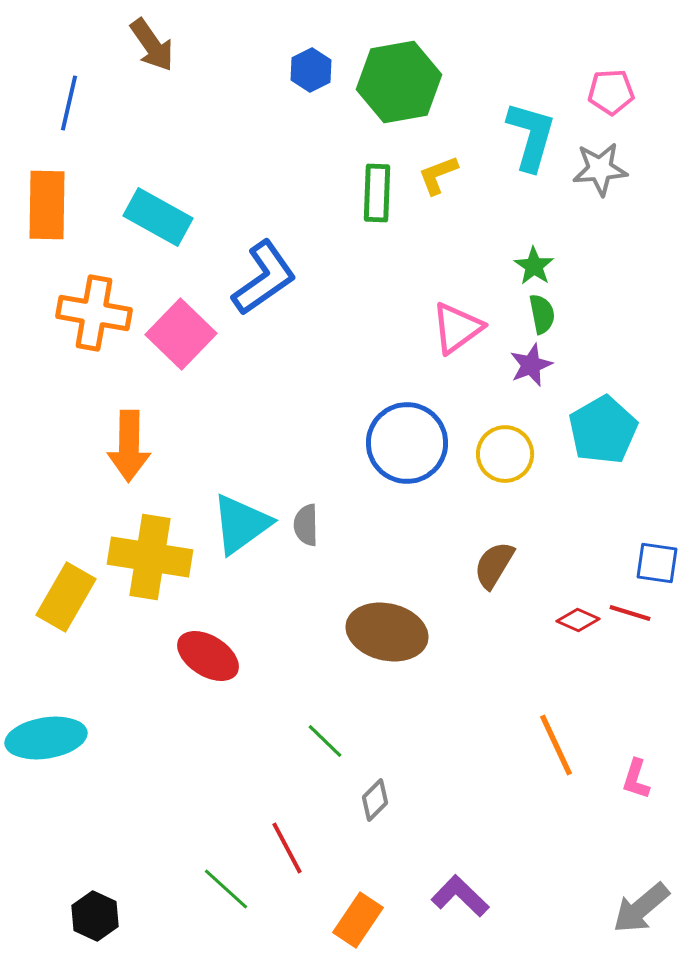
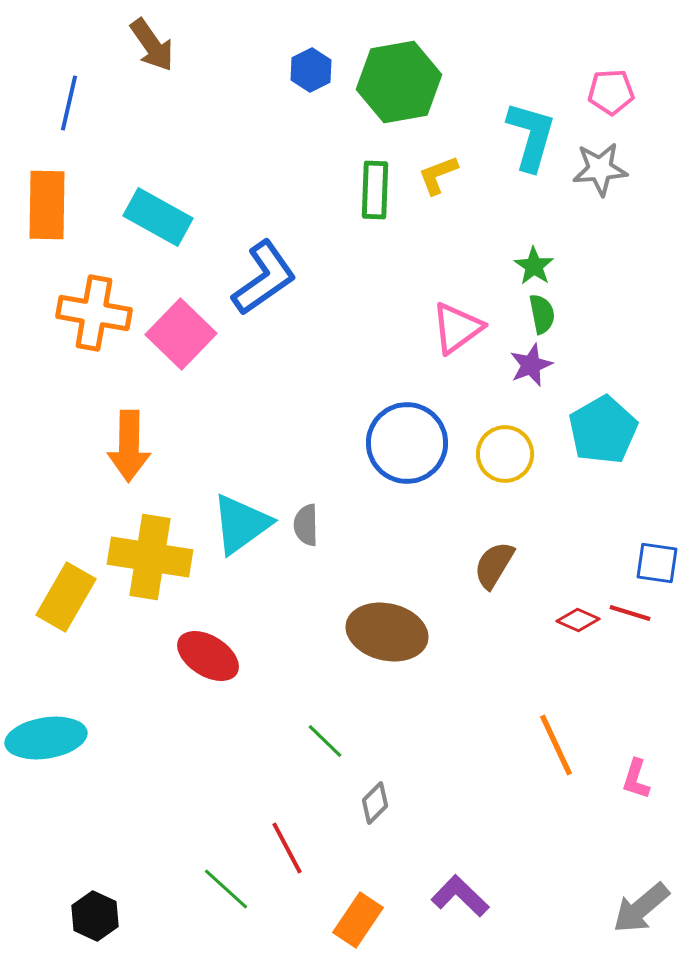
green rectangle at (377, 193): moved 2 px left, 3 px up
gray diamond at (375, 800): moved 3 px down
